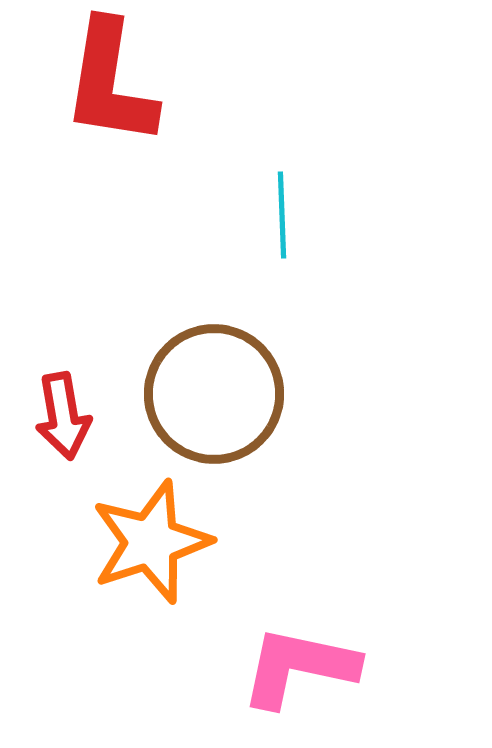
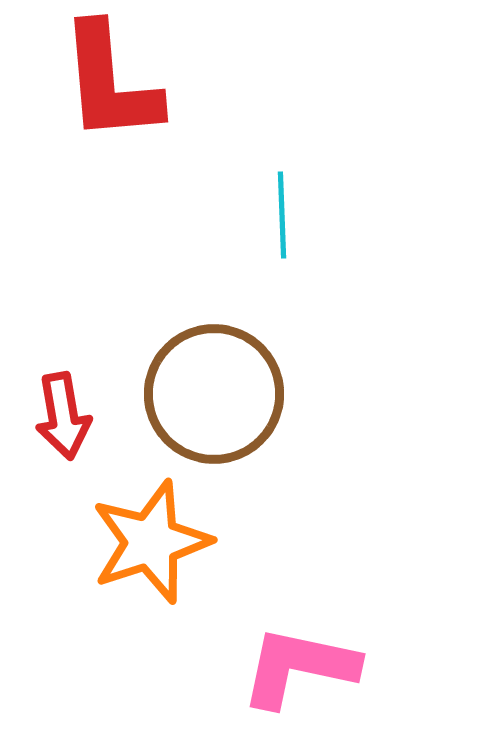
red L-shape: rotated 14 degrees counterclockwise
